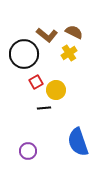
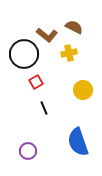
brown semicircle: moved 5 px up
yellow cross: rotated 21 degrees clockwise
yellow circle: moved 27 px right
black line: rotated 72 degrees clockwise
